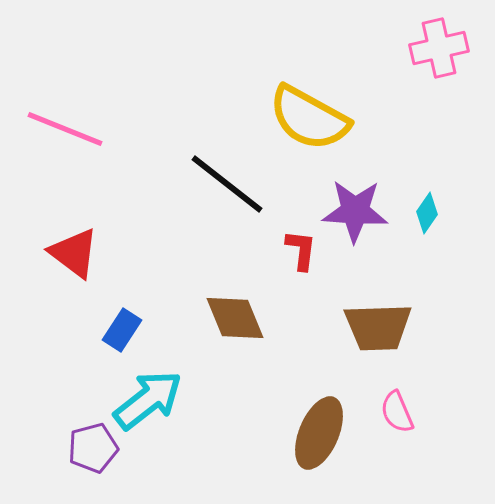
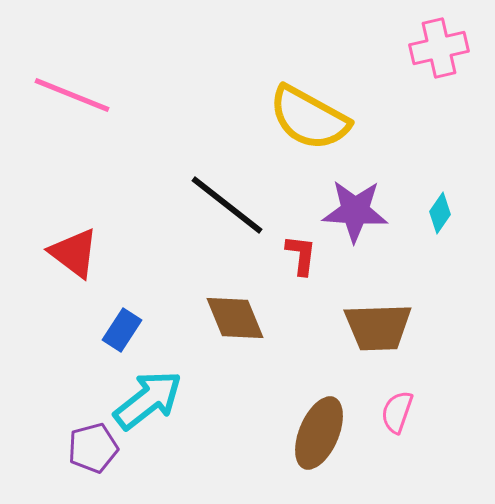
pink line: moved 7 px right, 34 px up
black line: moved 21 px down
cyan diamond: moved 13 px right
red L-shape: moved 5 px down
pink semicircle: rotated 42 degrees clockwise
